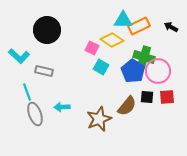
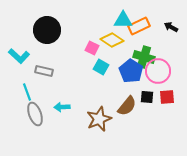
blue pentagon: moved 2 px left
